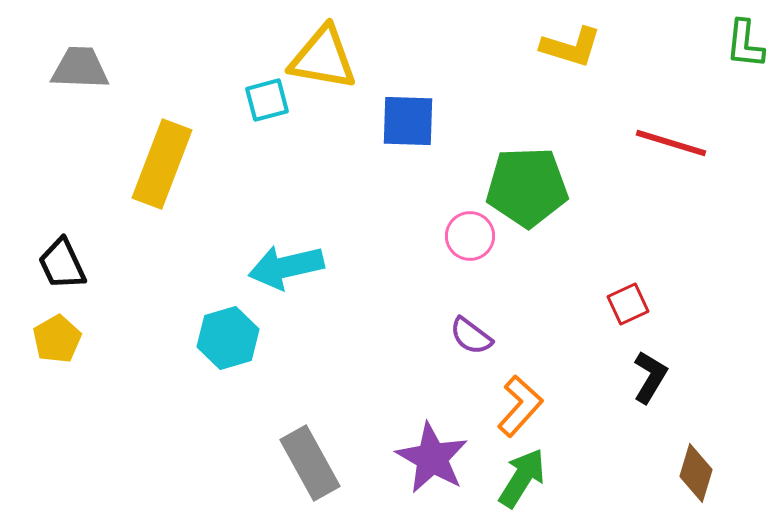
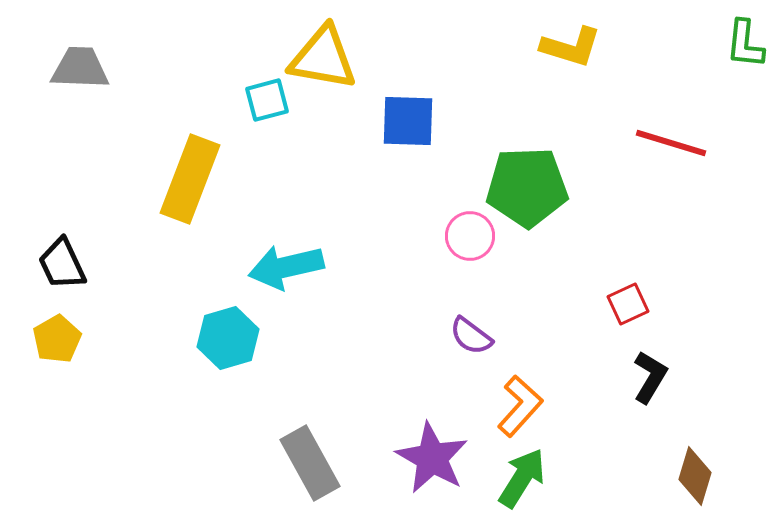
yellow rectangle: moved 28 px right, 15 px down
brown diamond: moved 1 px left, 3 px down
